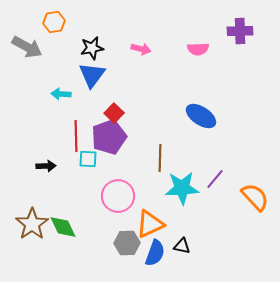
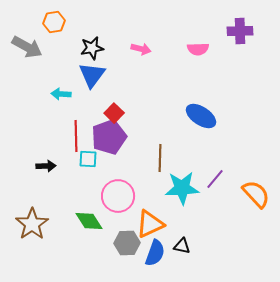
orange semicircle: moved 1 px right, 3 px up
green diamond: moved 26 px right, 6 px up; rotated 8 degrees counterclockwise
